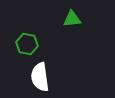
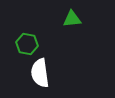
white semicircle: moved 4 px up
